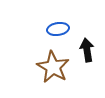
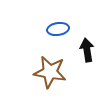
brown star: moved 3 px left, 5 px down; rotated 20 degrees counterclockwise
